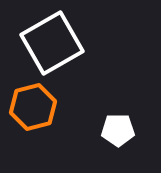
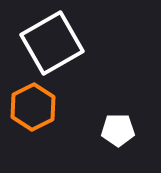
orange hexagon: rotated 12 degrees counterclockwise
